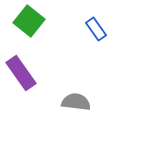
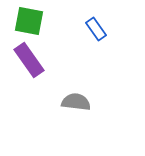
green square: rotated 28 degrees counterclockwise
purple rectangle: moved 8 px right, 13 px up
